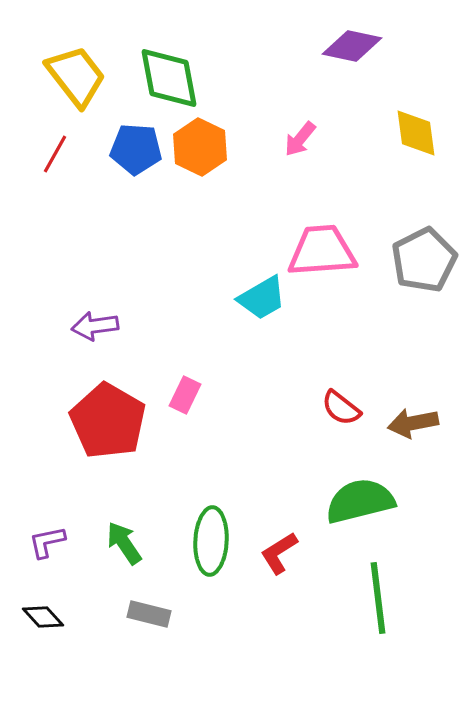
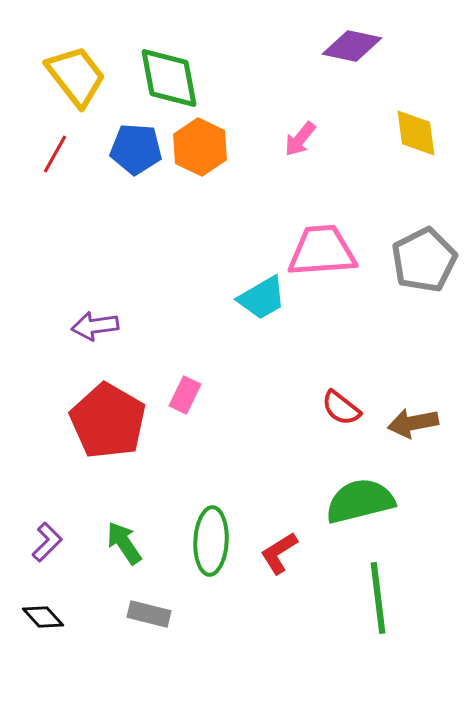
purple L-shape: rotated 147 degrees clockwise
